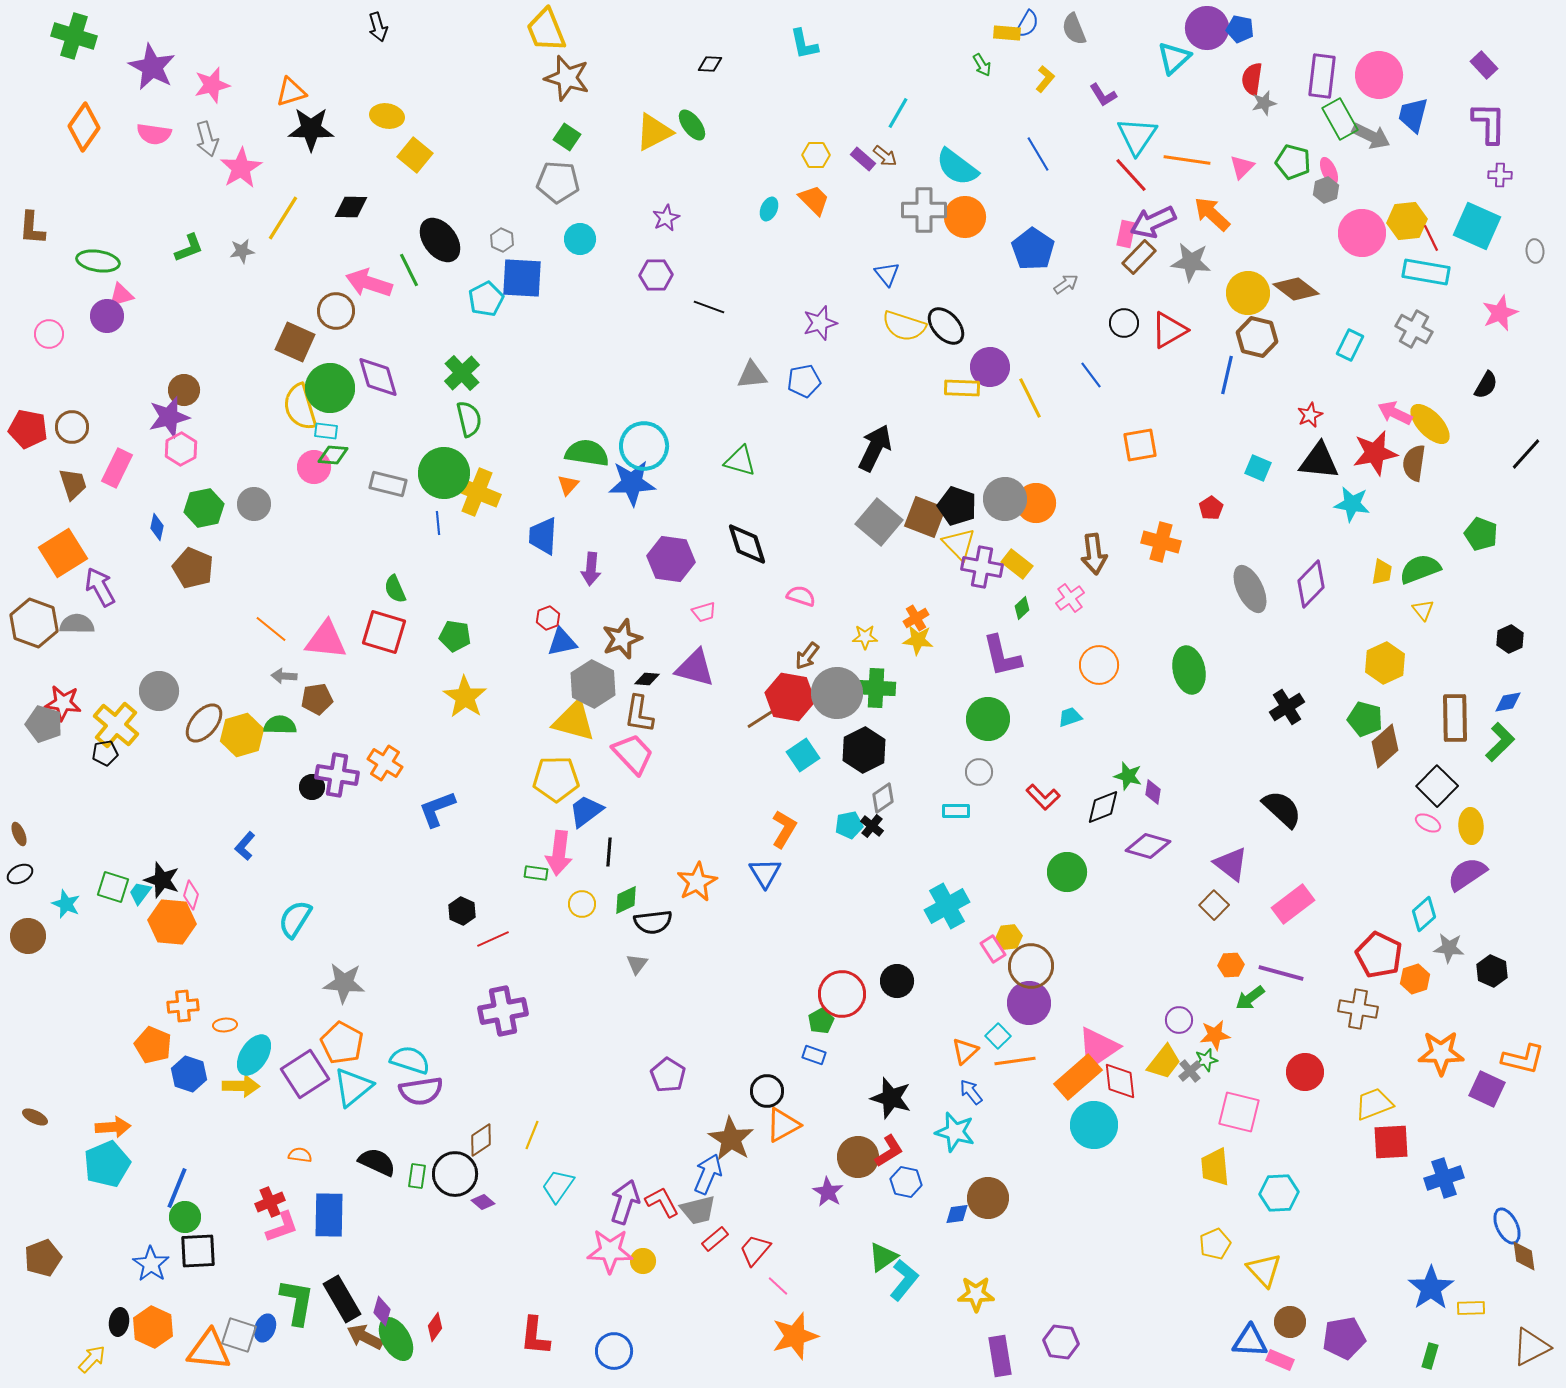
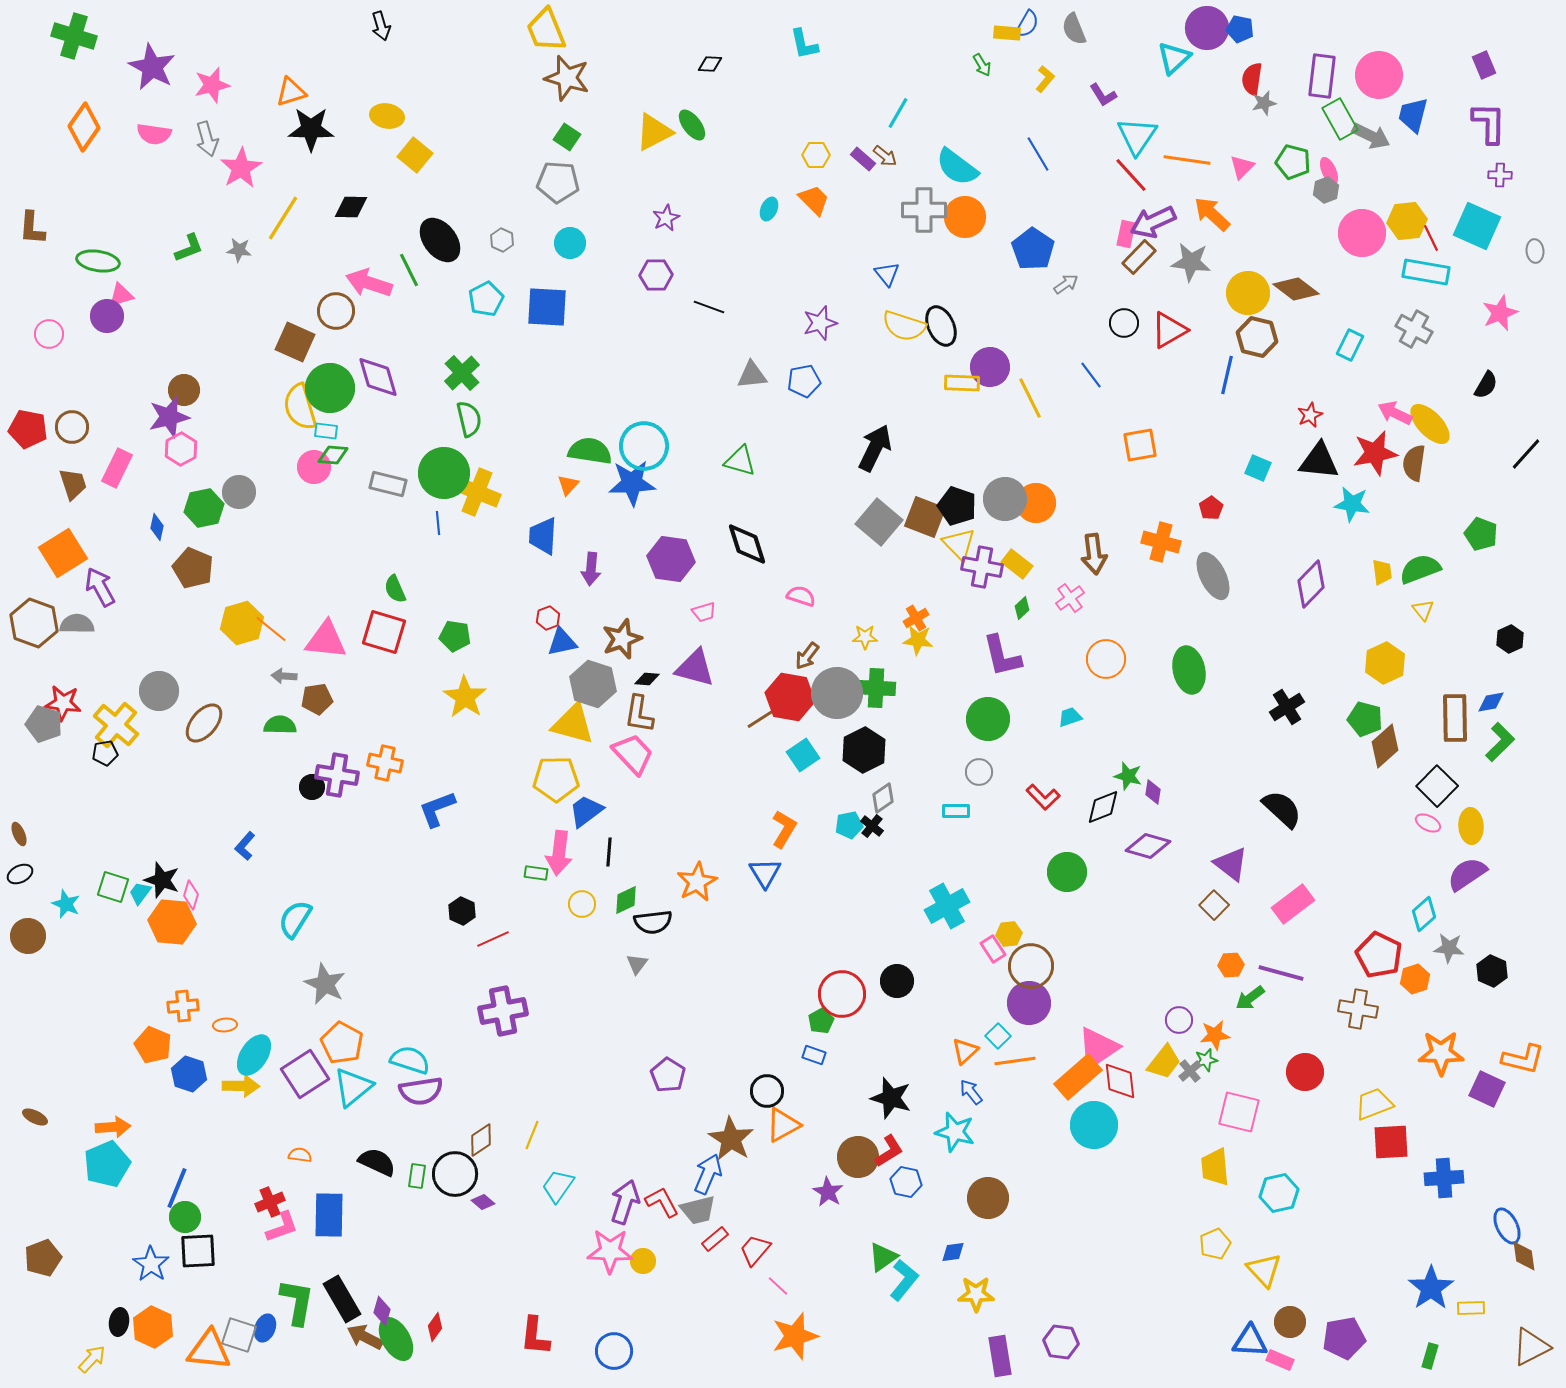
black arrow at (378, 27): moved 3 px right, 1 px up
purple rectangle at (1484, 65): rotated 20 degrees clockwise
cyan circle at (580, 239): moved 10 px left, 4 px down
gray star at (242, 251): moved 3 px left, 1 px up; rotated 15 degrees clockwise
blue square at (522, 278): moved 25 px right, 29 px down
black ellipse at (946, 326): moved 5 px left; rotated 18 degrees clockwise
yellow rectangle at (962, 388): moved 5 px up
green semicircle at (587, 453): moved 3 px right, 2 px up
gray circle at (254, 504): moved 15 px left, 12 px up
yellow trapezoid at (1382, 572): rotated 16 degrees counterclockwise
gray ellipse at (1250, 589): moved 37 px left, 13 px up
orange circle at (1099, 665): moved 7 px right, 6 px up
gray hexagon at (593, 684): rotated 9 degrees counterclockwise
blue diamond at (1508, 702): moved 17 px left
yellow triangle at (574, 721): moved 1 px left, 3 px down
yellow hexagon at (242, 735): moved 112 px up
orange cross at (385, 763): rotated 20 degrees counterclockwise
yellow hexagon at (1009, 937): moved 3 px up
gray star at (344, 983): moved 19 px left, 1 px down; rotated 21 degrees clockwise
blue cross at (1444, 1178): rotated 15 degrees clockwise
cyan hexagon at (1279, 1193): rotated 9 degrees counterclockwise
blue diamond at (957, 1214): moved 4 px left, 38 px down
